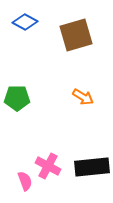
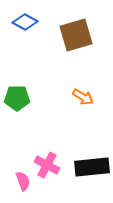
pink cross: moved 1 px left, 1 px up
pink semicircle: moved 2 px left
